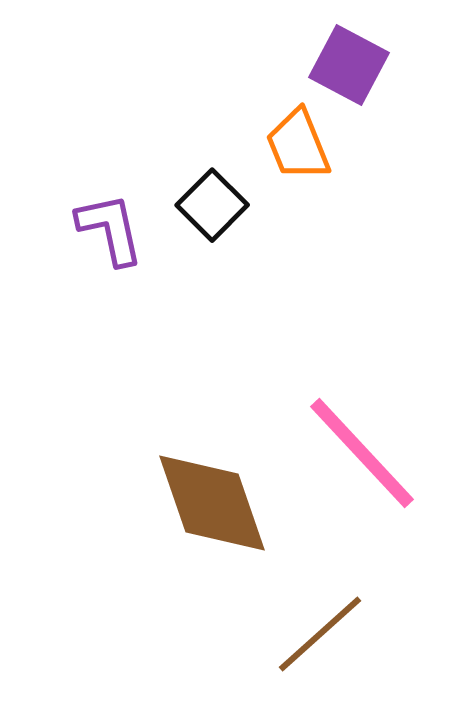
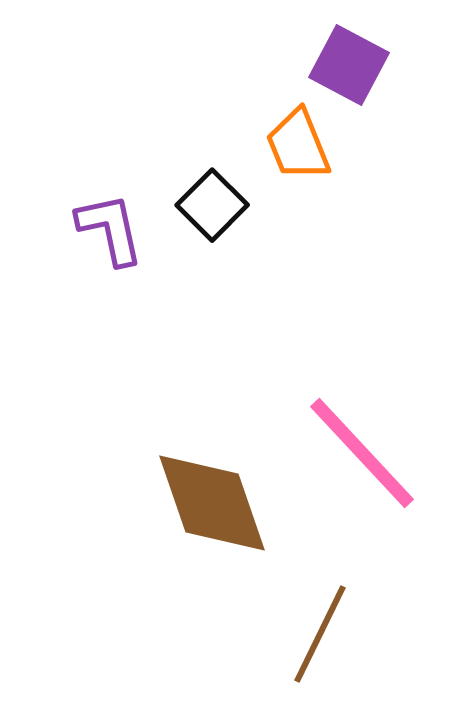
brown line: rotated 22 degrees counterclockwise
